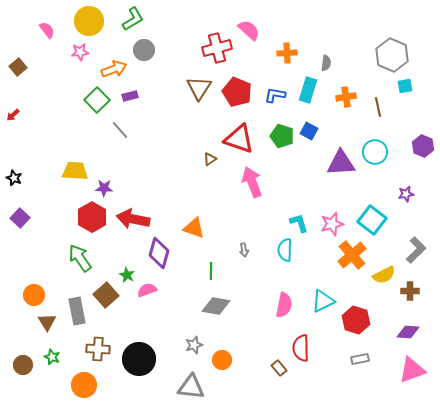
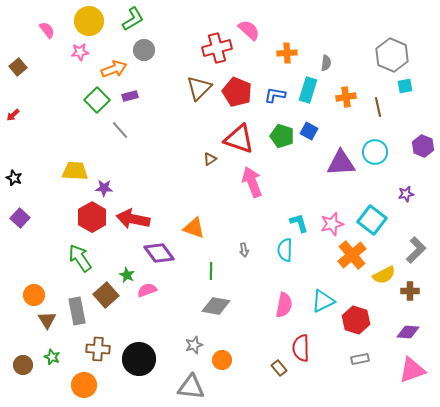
brown triangle at (199, 88): rotated 12 degrees clockwise
purple diamond at (159, 253): rotated 52 degrees counterclockwise
brown triangle at (47, 322): moved 2 px up
